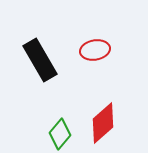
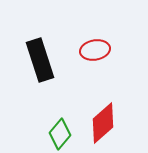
black rectangle: rotated 12 degrees clockwise
